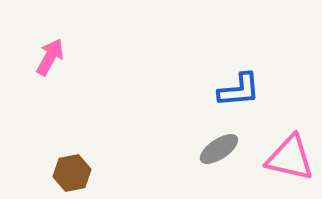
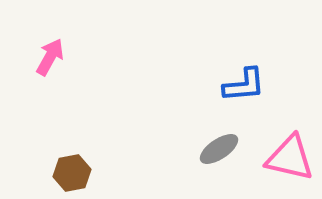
blue L-shape: moved 5 px right, 5 px up
